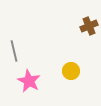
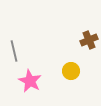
brown cross: moved 14 px down
pink star: moved 1 px right
